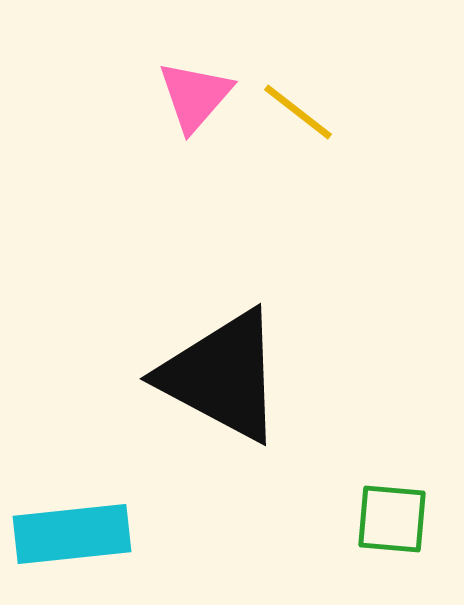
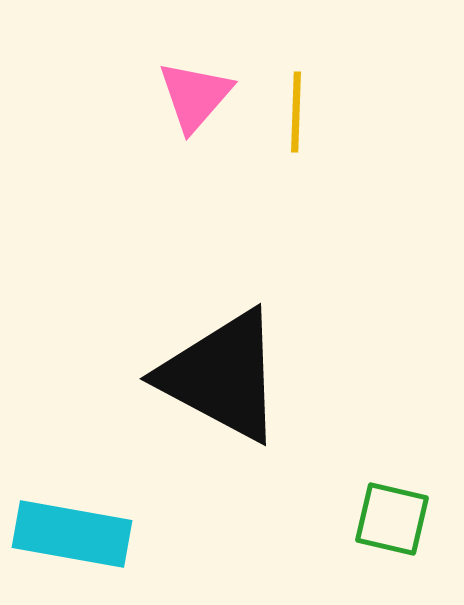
yellow line: moved 2 px left; rotated 54 degrees clockwise
green square: rotated 8 degrees clockwise
cyan rectangle: rotated 16 degrees clockwise
